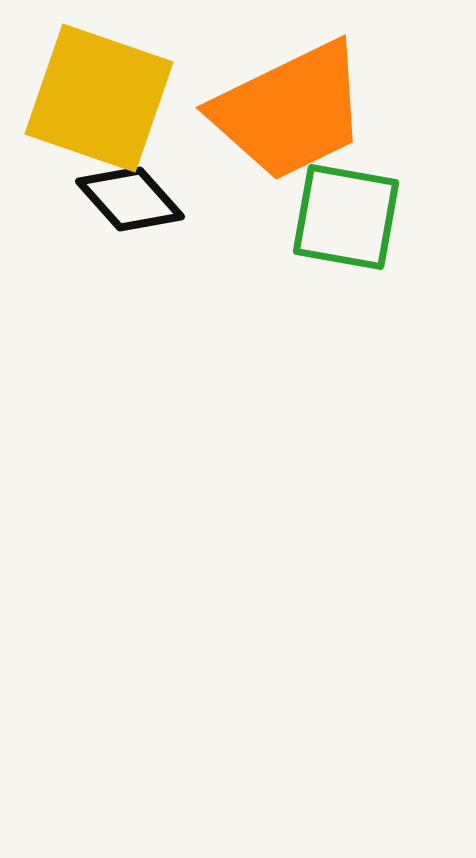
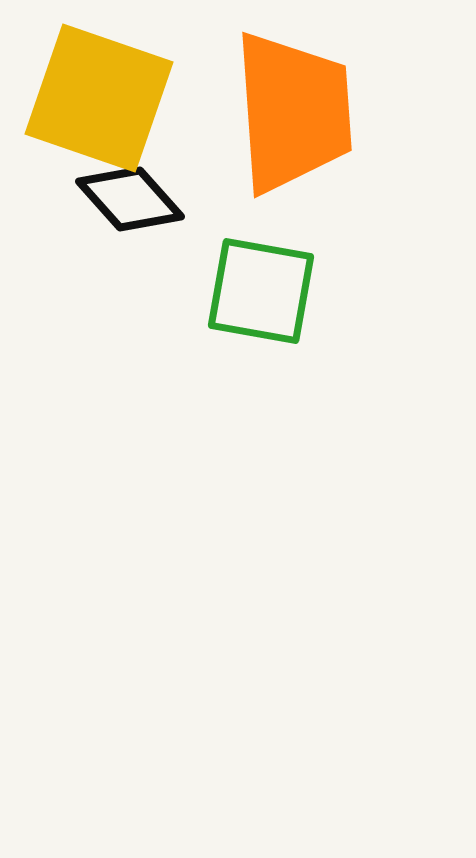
orange trapezoid: moved 3 px right, 1 px down; rotated 68 degrees counterclockwise
green square: moved 85 px left, 74 px down
